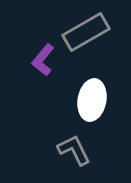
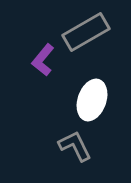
white ellipse: rotated 9 degrees clockwise
gray L-shape: moved 1 px right, 4 px up
